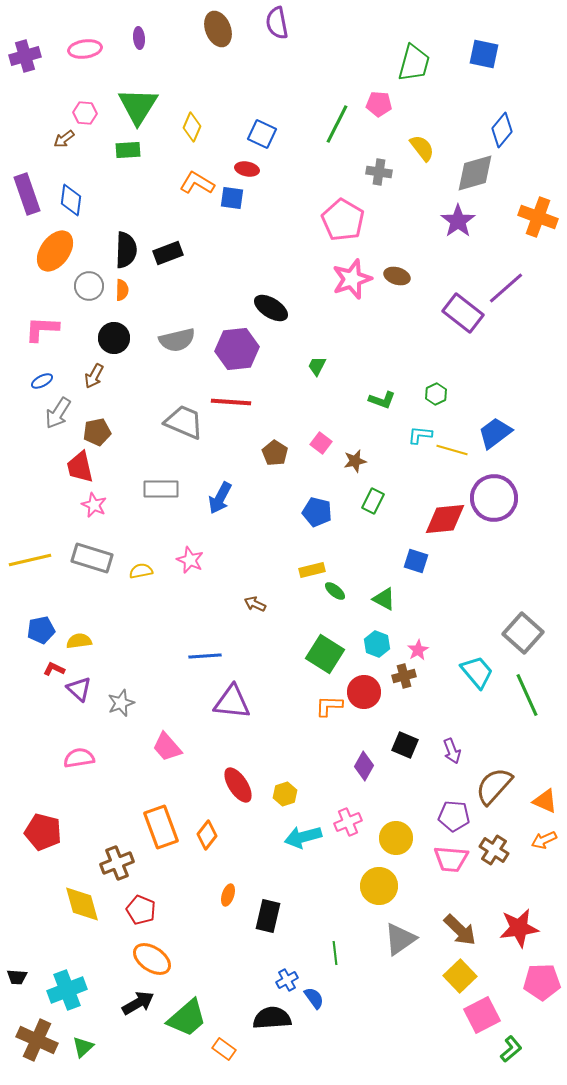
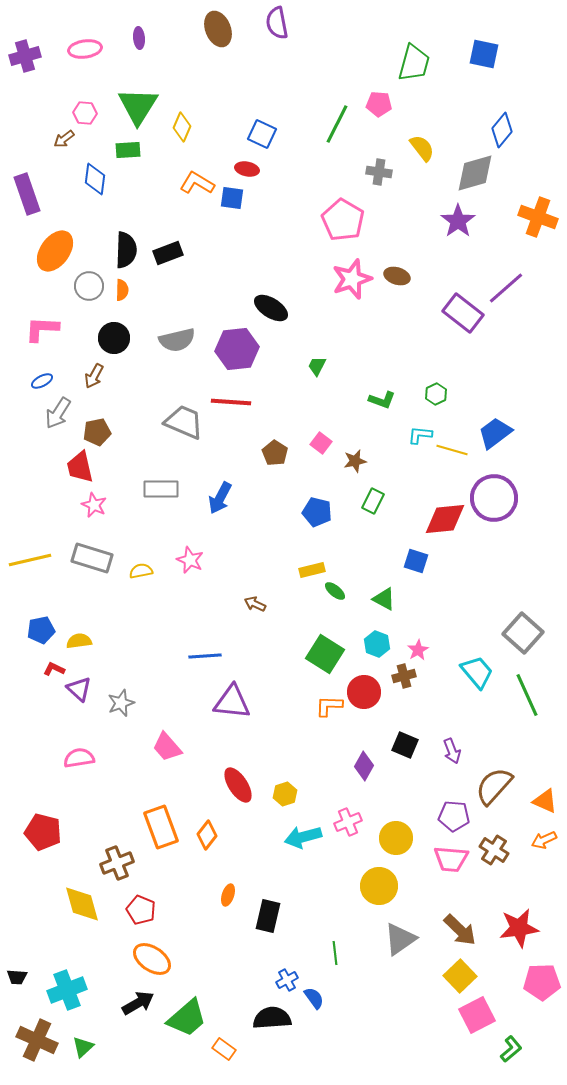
yellow diamond at (192, 127): moved 10 px left
blue diamond at (71, 200): moved 24 px right, 21 px up
pink square at (482, 1015): moved 5 px left
